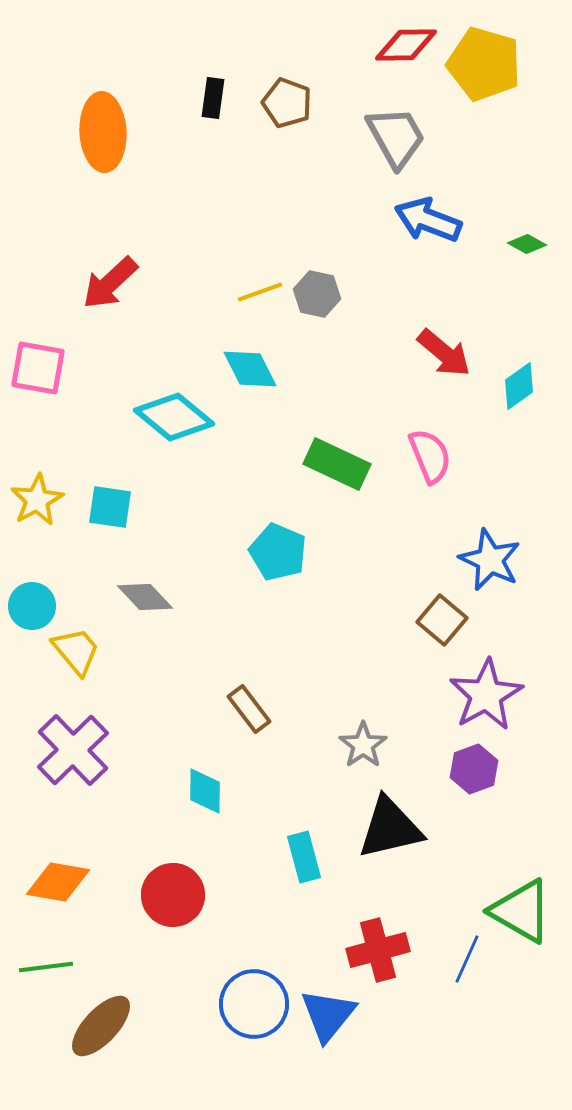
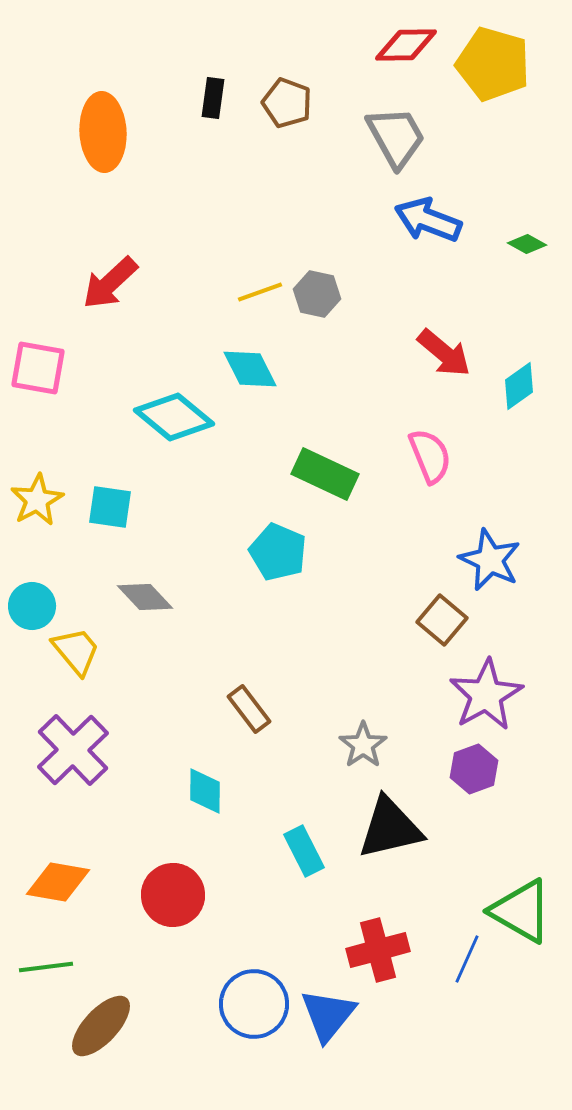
yellow pentagon at (484, 64): moved 9 px right
green rectangle at (337, 464): moved 12 px left, 10 px down
cyan rectangle at (304, 857): moved 6 px up; rotated 12 degrees counterclockwise
